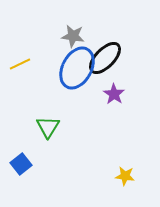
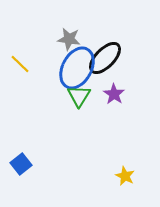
gray star: moved 4 px left, 3 px down
yellow line: rotated 70 degrees clockwise
green triangle: moved 31 px right, 31 px up
yellow star: rotated 18 degrees clockwise
